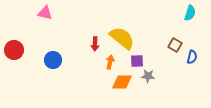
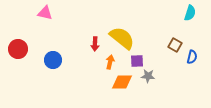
red circle: moved 4 px right, 1 px up
